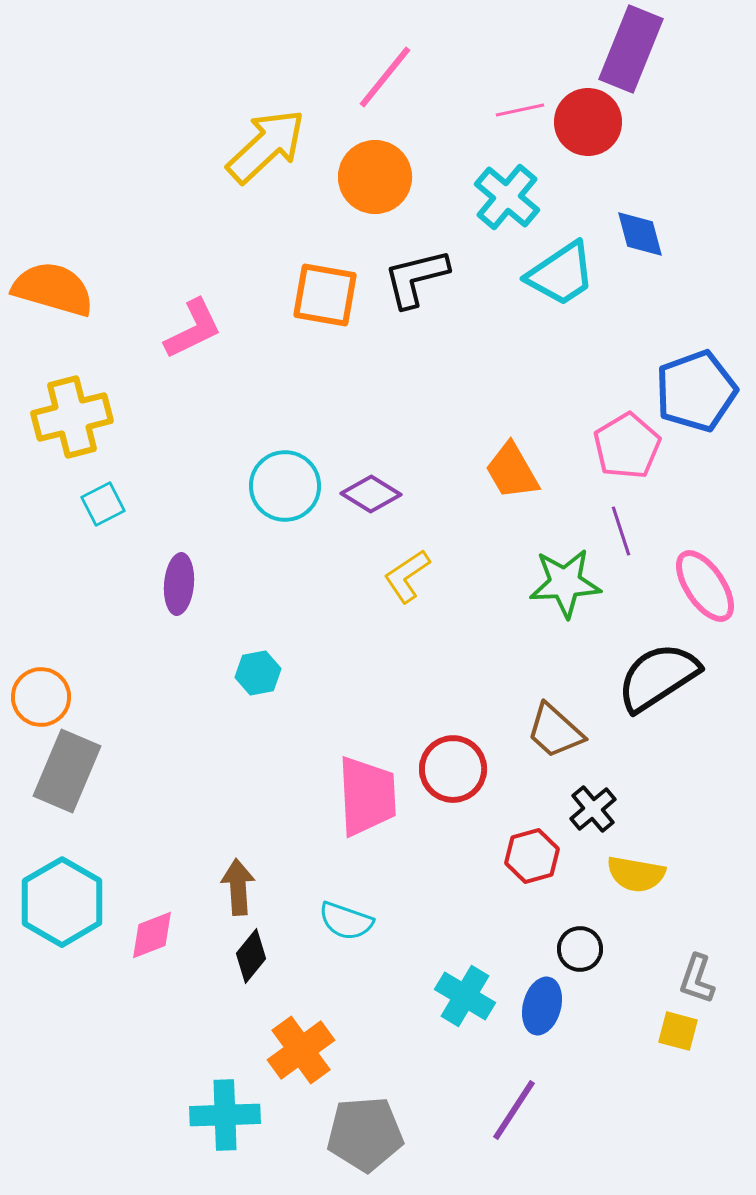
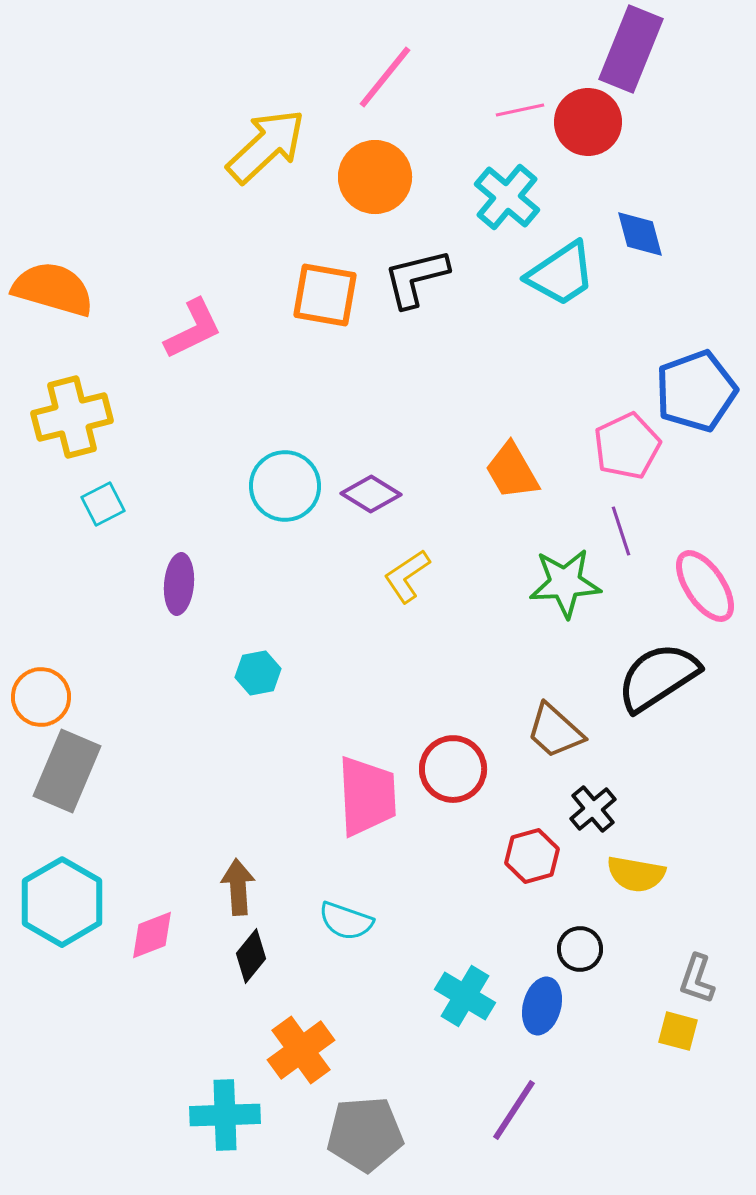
pink pentagon at (627, 446): rotated 6 degrees clockwise
